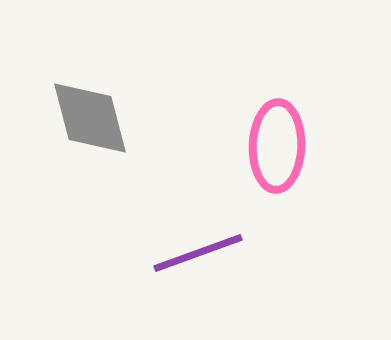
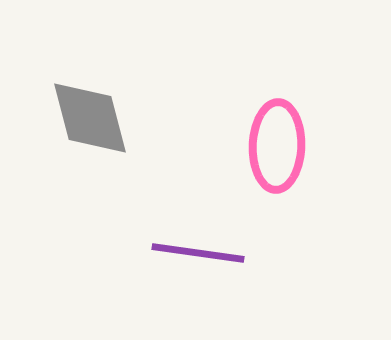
purple line: rotated 28 degrees clockwise
